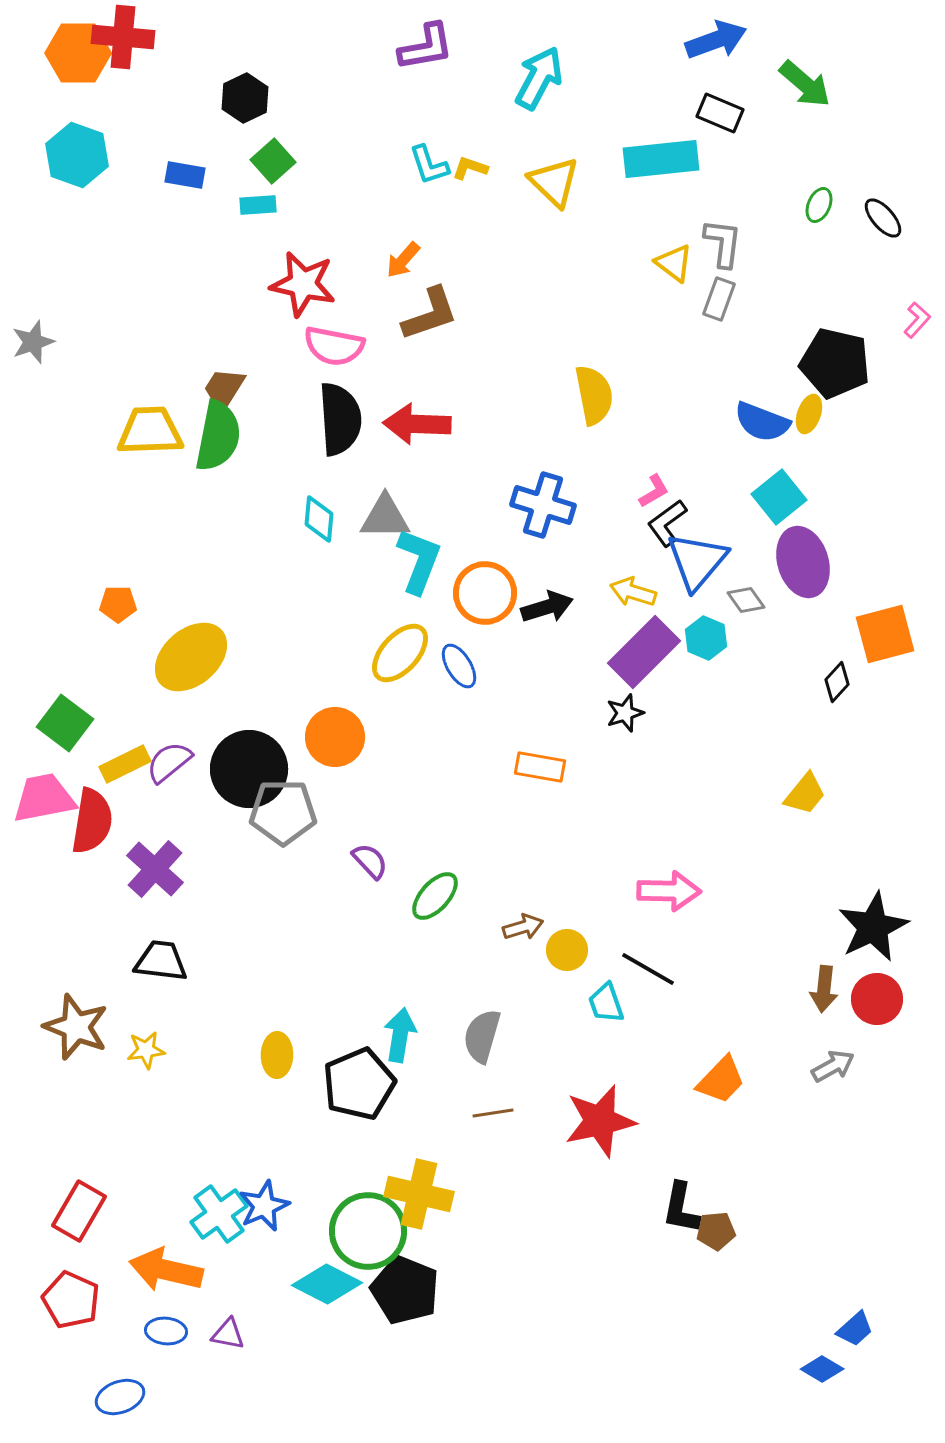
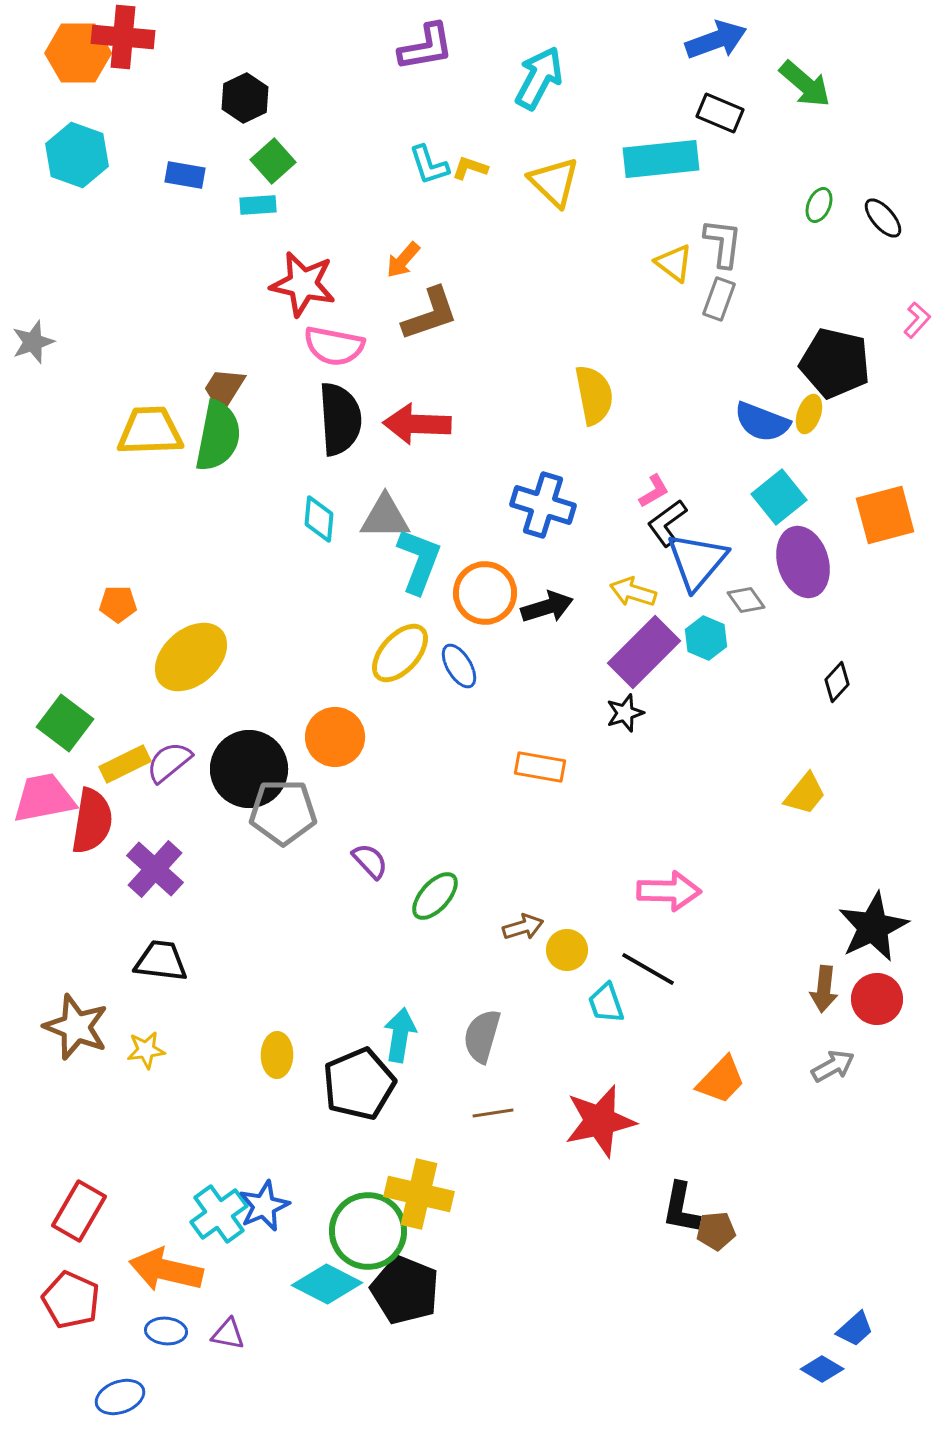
orange square at (885, 634): moved 119 px up
